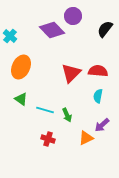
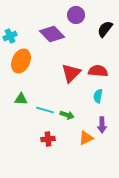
purple circle: moved 3 px right, 1 px up
purple diamond: moved 4 px down
cyan cross: rotated 24 degrees clockwise
orange ellipse: moved 6 px up
green triangle: rotated 32 degrees counterclockwise
green arrow: rotated 48 degrees counterclockwise
purple arrow: rotated 49 degrees counterclockwise
red cross: rotated 24 degrees counterclockwise
